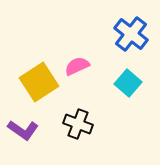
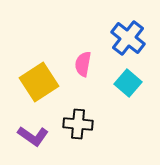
blue cross: moved 3 px left, 4 px down
pink semicircle: moved 6 px right, 2 px up; rotated 55 degrees counterclockwise
black cross: rotated 16 degrees counterclockwise
purple L-shape: moved 10 px right, 6 px down
